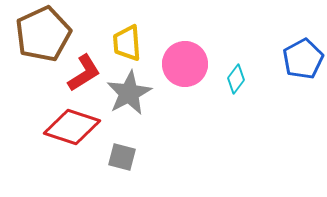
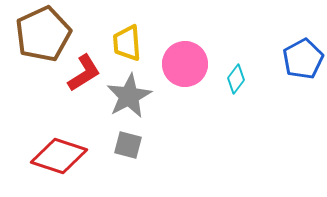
gray star: moved 3 px down
red diamond: moved 13 px left, 29 px down
gray square: moved 6 px right, 12 px up
